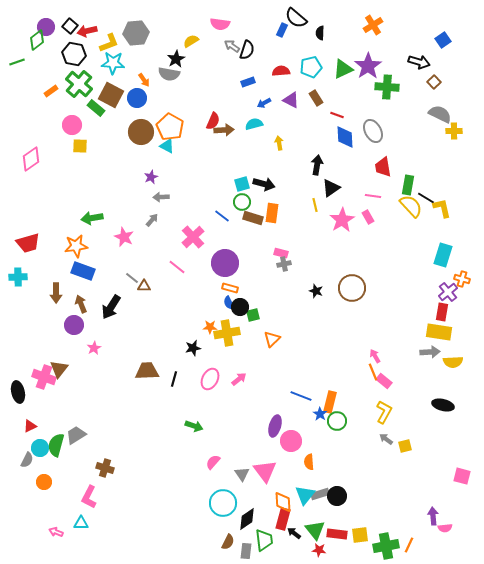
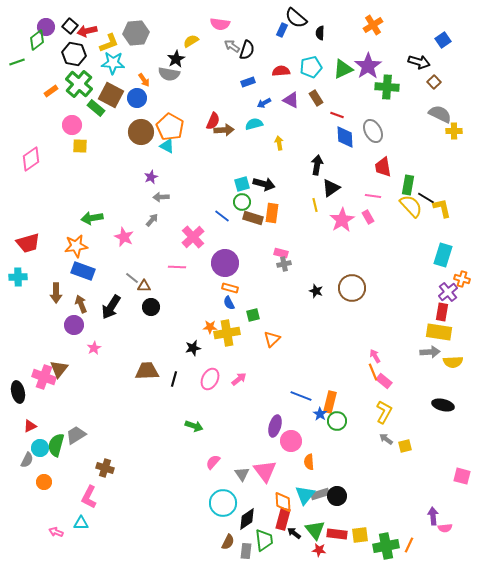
pink line at (177, 267): rotated 36 degrees counterclockwise
black circle at (240, 307): moved 89 px left
